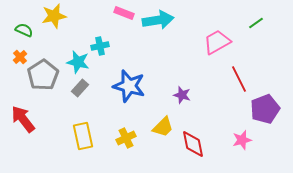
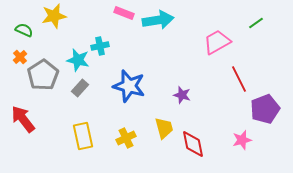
cyan star: moved 2 px up
yellow trapezoid: moved 1 px right, 1 px down; rotated 60 degrees counterclockwise
